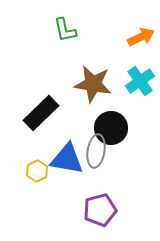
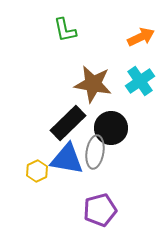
black rectangle: moved 27 px right, 10 px down
gray ellipse: moved 1 px left, 1 px down
